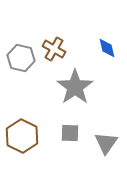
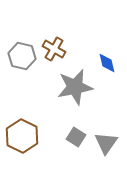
blue diamond: moved 15 px down
gray hexagon: moved 1 px right, 2 px up
gray star: rotated 24 degrees clockwise
gray square: moved 6 px right, 4 px down; rotated 30 degrees clockwise
